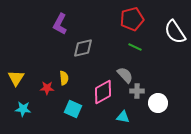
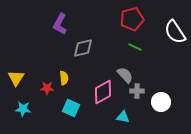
white circle: moved 3 px right, 1 px up
cyan square: moved 2 px left, 1 px up
